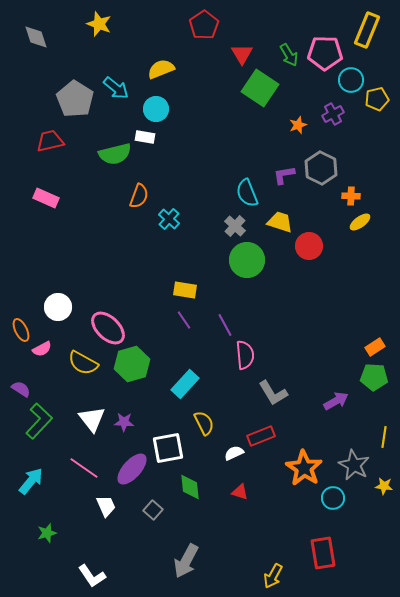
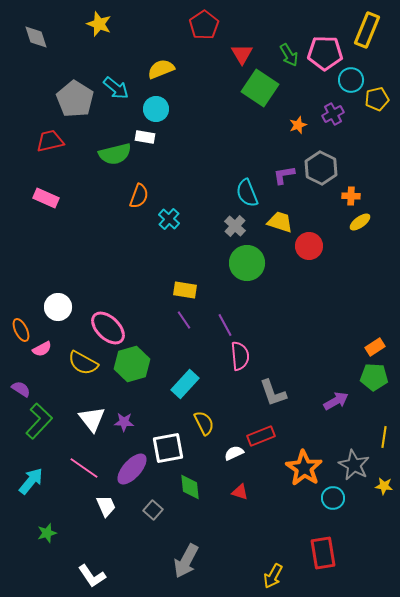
green circle at (247, 260): moved 3 px down
pink semicircle at (245, 355): moved 5 px left, 1 px down
gray L-shape at (273, 393): rotated 12 degrees clockwise
